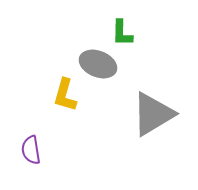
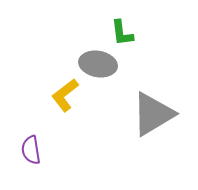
green L-shape: rotated 8 degrees counterclockwise
gray ellipse: rotated 12 degrees counterclockwise
yellow L-shape: rotated 36 degrees clockwise
